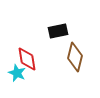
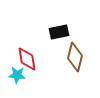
black rectangle: moved 1 px right, 1 px down
cyan star: moved 2 px down; rotated 18 degrees counterclockwise
